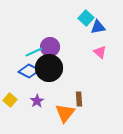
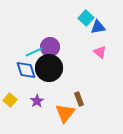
blue diamond: moved 3 px left, 1 px up; rotated 45 degrees clockwise
brown rectangle: rotated 16 degrees counterclockwise
